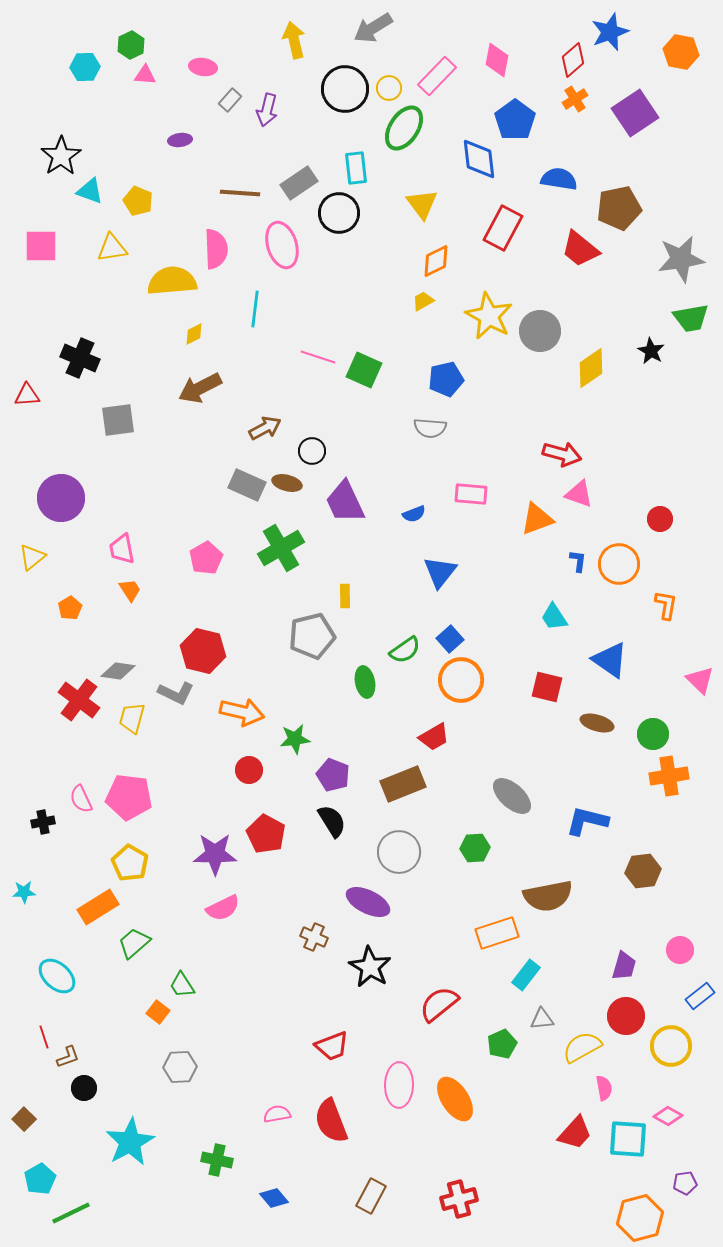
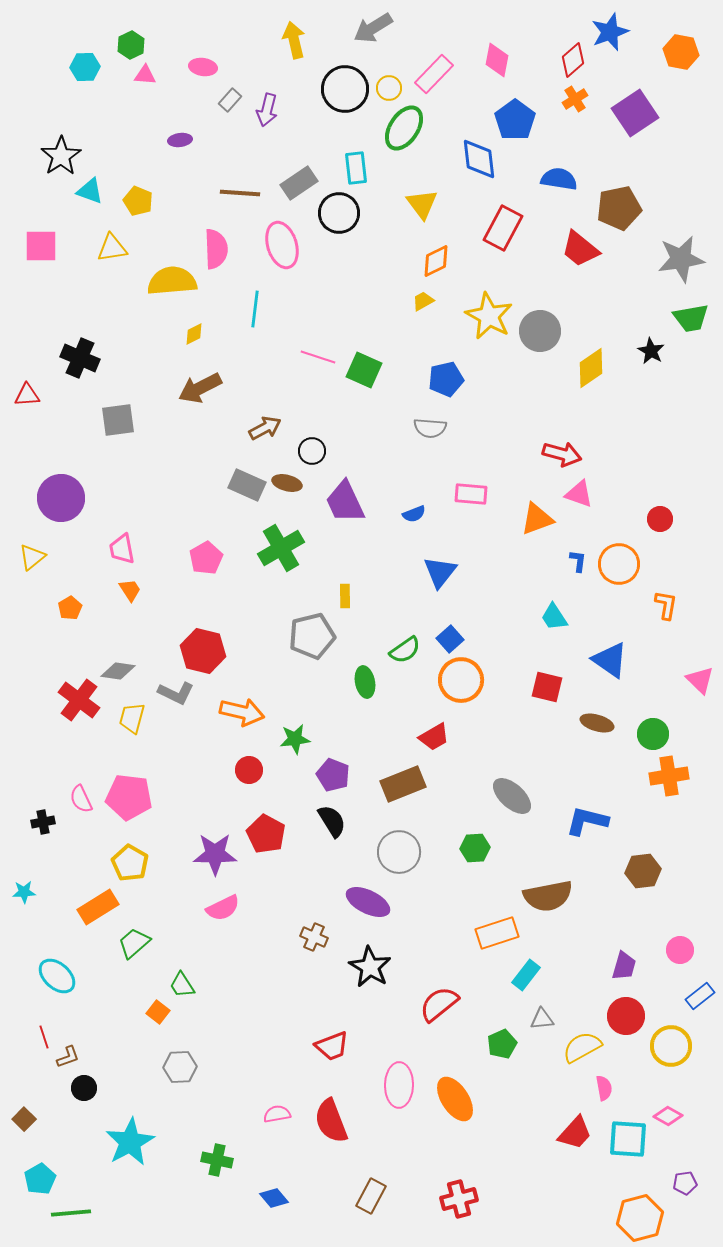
pink rectangle at (437, 76): moved 3 px left, 2 px up
green line at (71, 1213): rotated 21 degrees clockwise
